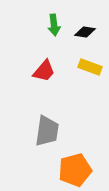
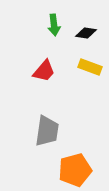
black diamond: moved 1 px right, 1 px down
